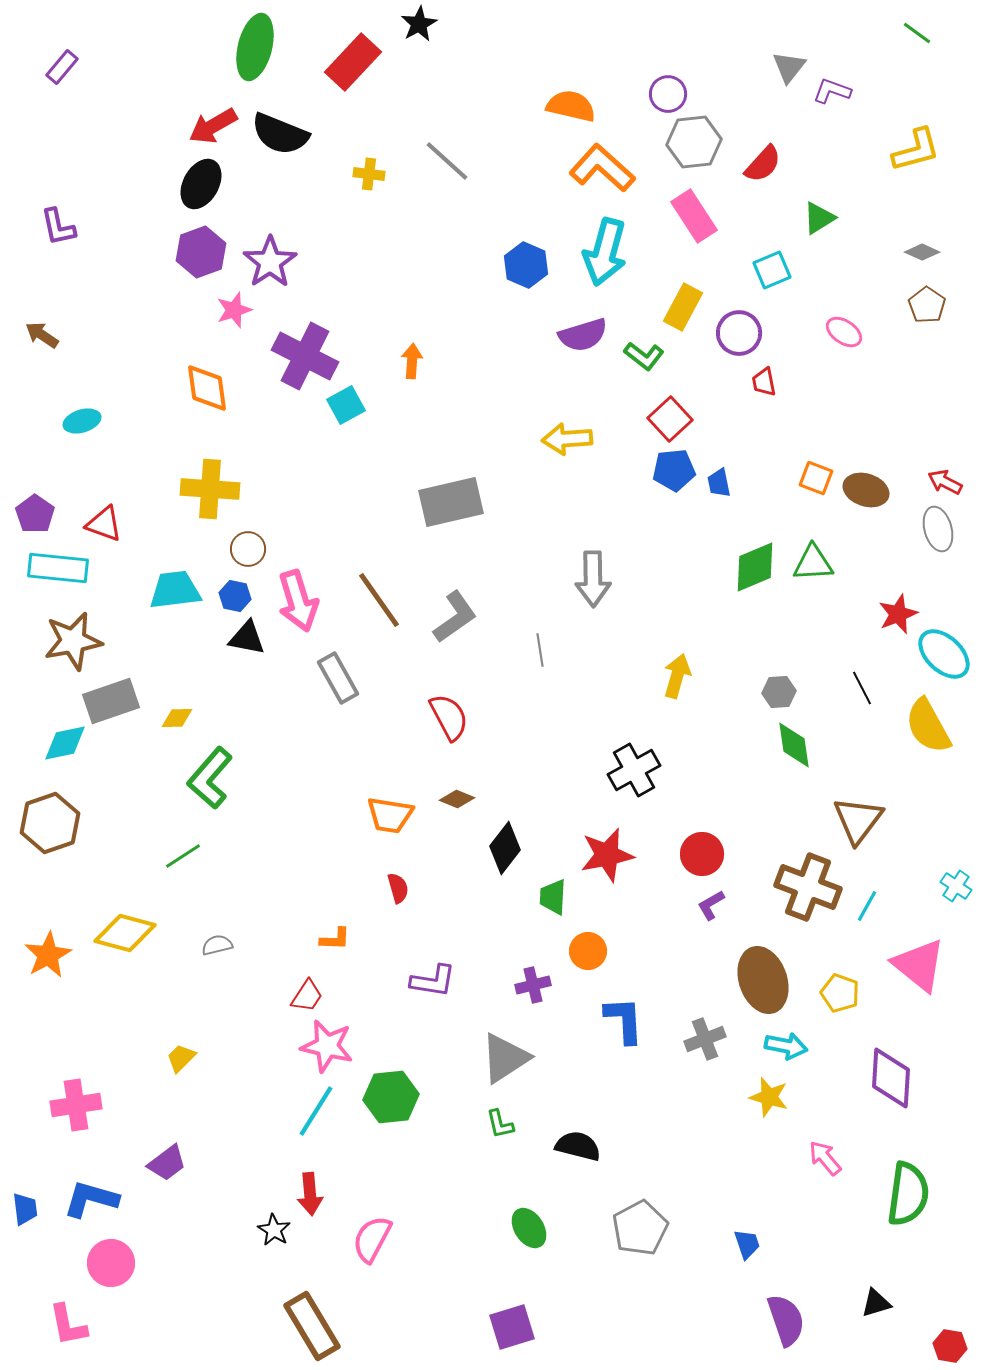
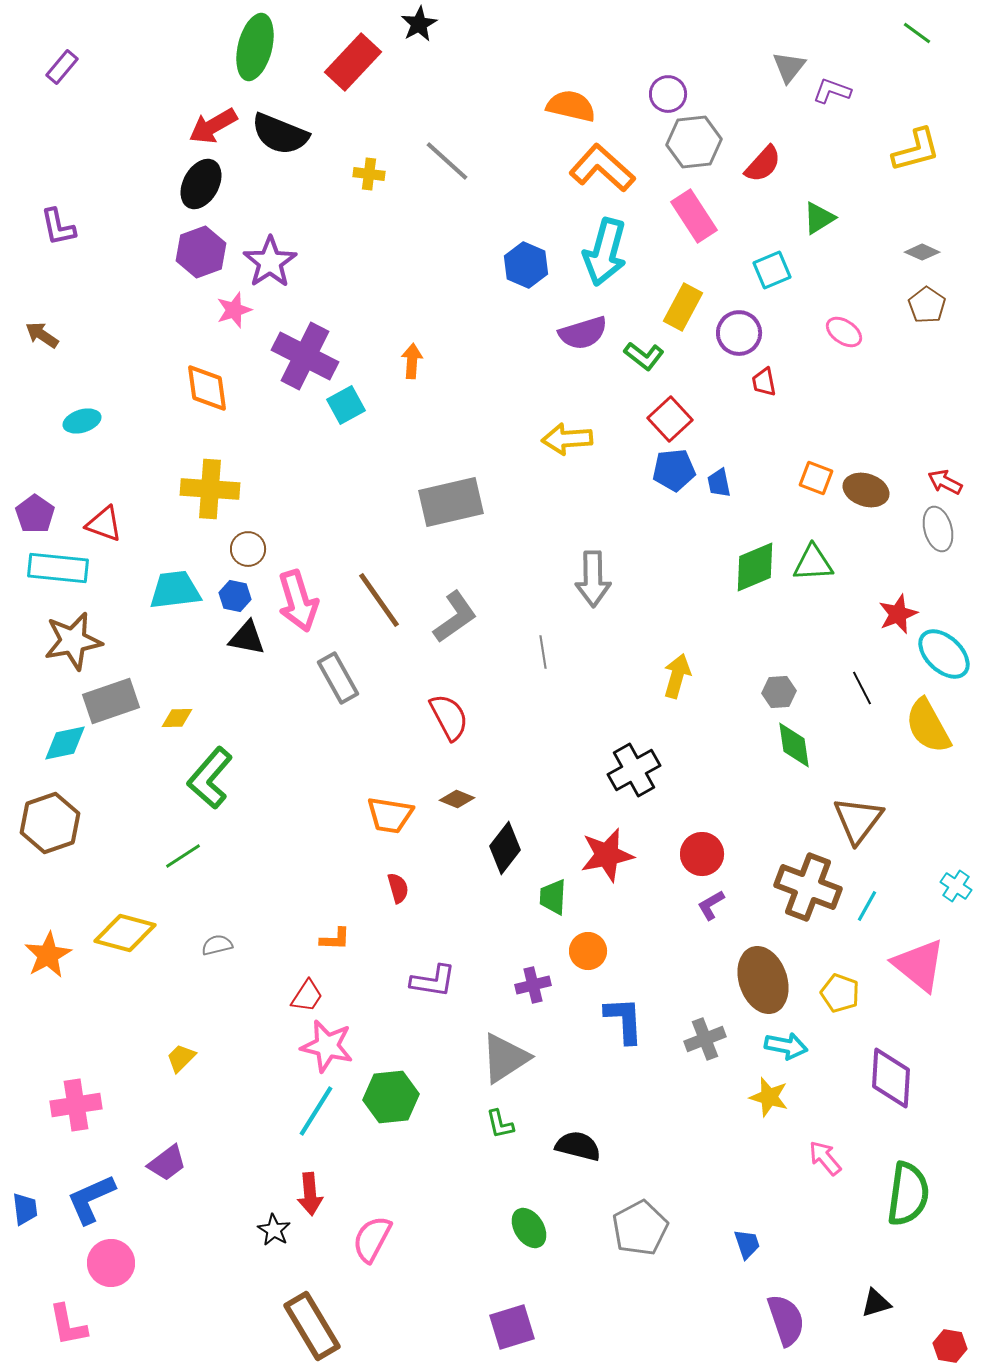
purple semicircle at (583, 335): moved 2 px up
gray line at (540, 650): moved 3 px right, 2 px down
blue L-shape at (91, 1199): rotated 40 degrees counterclockwise
